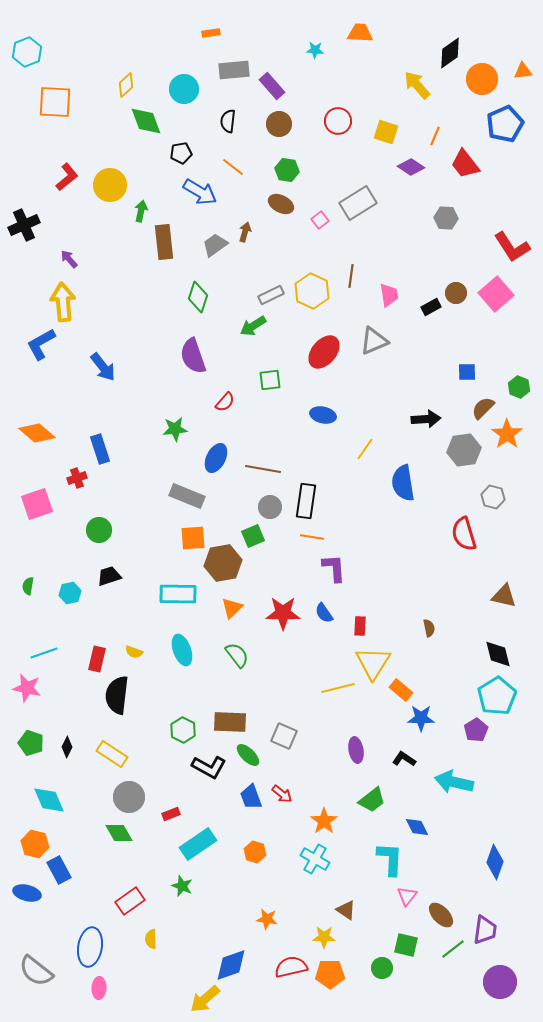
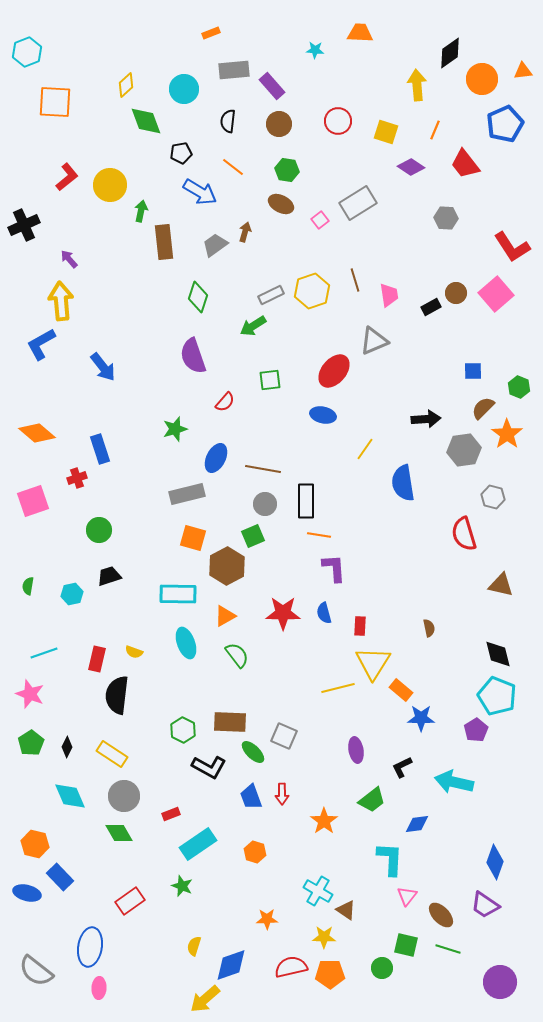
orange rectangle at (211, 33): rotated 12 degrees counterclockwise
yellow arrow at (417, 85): rotated 36 degrees clockwise
orange line at (435, 136): moved 6 px up
brown line at (351, 276): moved 4 px right, 4 px down; rotated 25 degrees counterclockwise
yellow hexagon at (312, 291): rotated 16 degrees clockwise
yellow arrow at (63, 302): moved 2 px left, 1 px up
red ellipse at (324, 352): moved 10 px right, 19 px down
blue square at (467, 372): moved 6 px right, 1 px up
green star at (175, 429): rotated 10 degrees counterclockwise
gray rectangle at (187, 496): moved 2 px up; rotated 36 degrees counterclockwise
black rectangle at (306, 501): rotated 8 degrees counterclockwise
pink square at (37, 504): moved 4 px left, 3 px up
gray circle at (270, 507): moved 5 px left, 3 px up
orange line at (312, 537): moved 7 px right, 2 px up
orange square at (193, 538): rotated 20 degrees clockwise
brown hexagon at (223, 563): moved 4 px right, 3 px down; rotated 18 degrees counterclockwise
cyan hexagon at (70, 593): moved 2 px right, 1 px down
brown triangle at (504, 596): moved 3 px left, 11 px up
orange triangle at (232, 608): moved 7 px left, 8 px down; rotated 15 degrees clockwise
blue semicircle at (324, 613): rotated 20 degrees clockwise
cyan ellipse at (182, 650): moved 4 px right, 7 px up
pink star at (27, 688): moved 3 px right, 6 px down; rotated 8 degrees clockwise
cyan pentagon at (497, 696): rotated 18 degrees counterclockwise
green pentagon at (31, 743): rotated 20 degrees clockwise
green ellipse at (248, 755): moved 5 px right, 3 px up
black L-shape at (404, 759): moved 2 px left, 8 px down; rotated 60 degrees counterclockwise
red arrow at (282, 794): rotated 50 degrees clockwise
gray circle at (129, 797): moved 5 px left, 1 px up
cyan diamond at (49, 800): moved 21 px right, 4 px up
blue diamond at (417, 827): moved 3 px up; rotated 70 degrees counterclockwise
cyan cross at (315, 859): moved 3 px right, 32 px down
blue rectangle at (59, 870): moved 1 px right, 7 px down; rotated 16 degrees counterclockwise
orange star at (267, 919): rotated 10 degrees counterclockwise
purple trapezoid at (485, 930): moved 25 px up; rotated 116 degrees clockwise
yellow semicircle at (151, 939): moved 43 px right, 7 px down; rotated 18 degrees clockwise
green line at (453, 949): moved 5 px left; rotated 55 degrees clockwise
